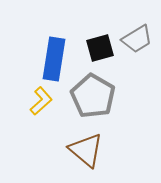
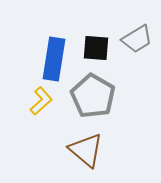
black square: moved 4 px left; rotated 20 degrees clockwise
